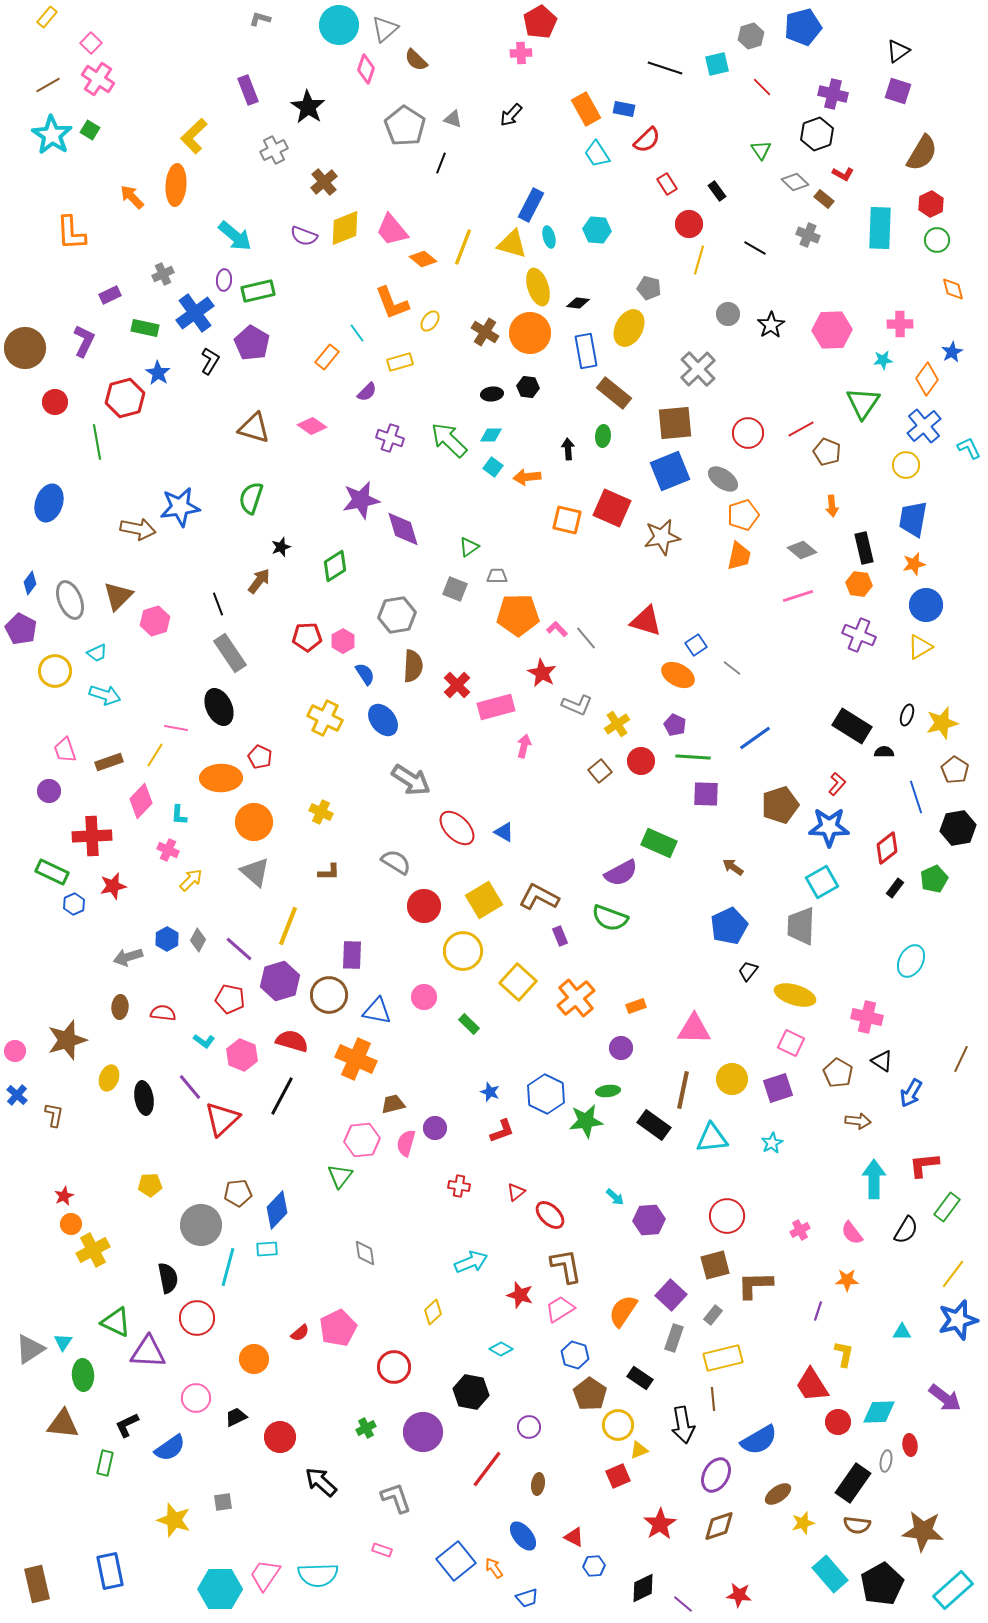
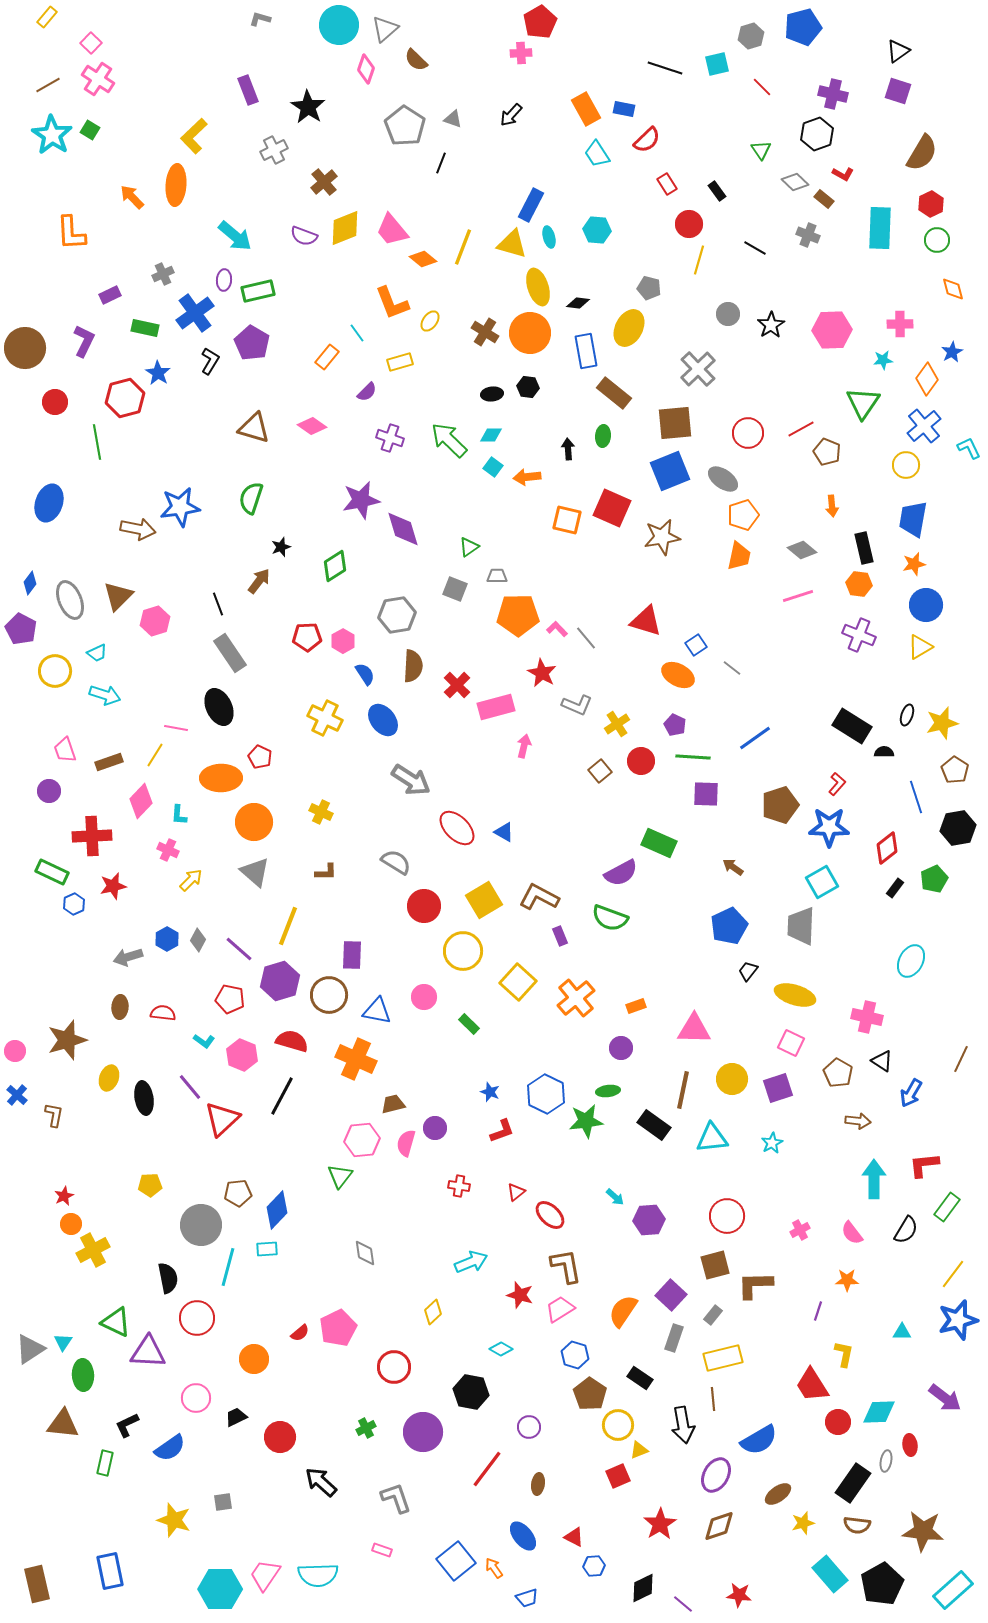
brown L-shape at (329, 872): moved 3 px left
